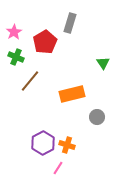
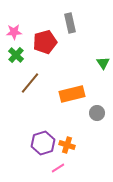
gray rectangle: rotated 30 degrees counterclockwise
pink star: rotated 28 degrees clockwise
red pentagon: rotated 15 degrees clockwise
green cross: moved 2 px up; rotated 21 degrees clockwise
brown line: moved 2 px down
gray circle: moved 4 px up
purple hexagon: rotated 10 degrees clockwise
pink line: rotated 24 degrees clockwise
